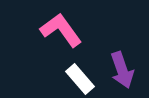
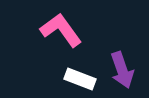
white rectangle: rotated 28 degrees counterclockwise
